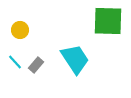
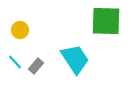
green square: moved 2 px left
gray rectangle: moved 1 px down
